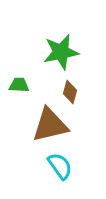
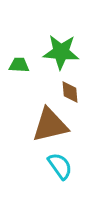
green star: rotated 15 degrees clockwise
green trapezoid: moved 20 px up
brown diamond: rotated 20 degrees counterclockwise
